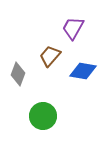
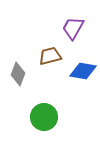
brown trapezoid: rotated 35 degrees clockwise
green circle: moved 1 px right, 1 px down
